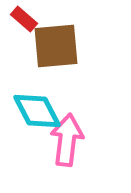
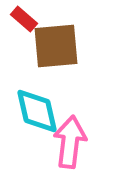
cyan diamond: rotated 15 degrees clockwise
pink arrow: moved 3 px right, 2 px down
